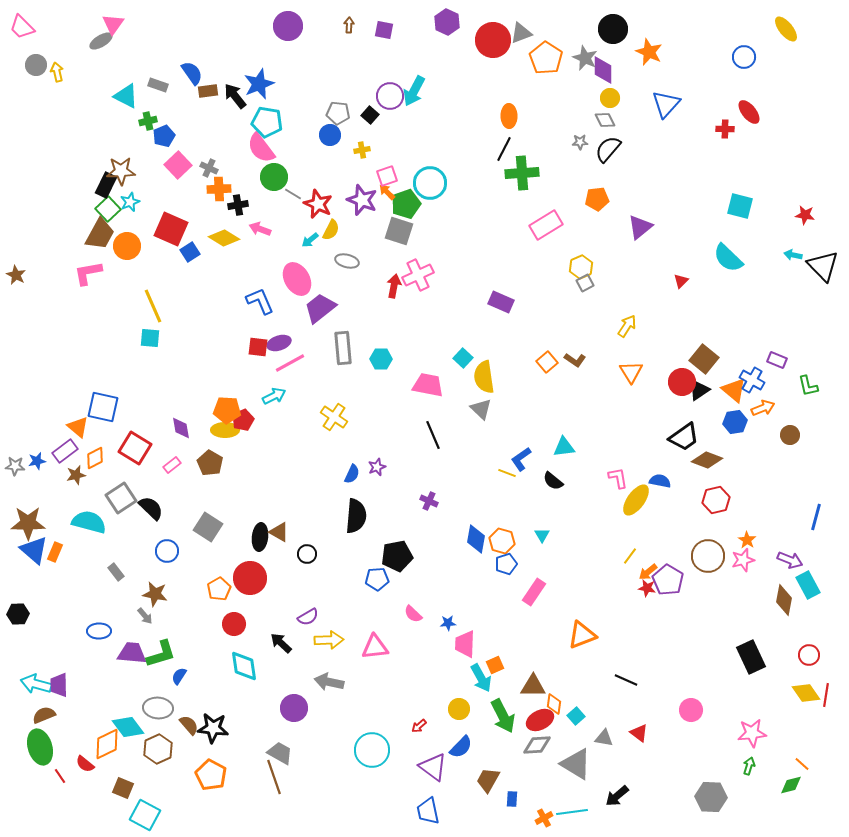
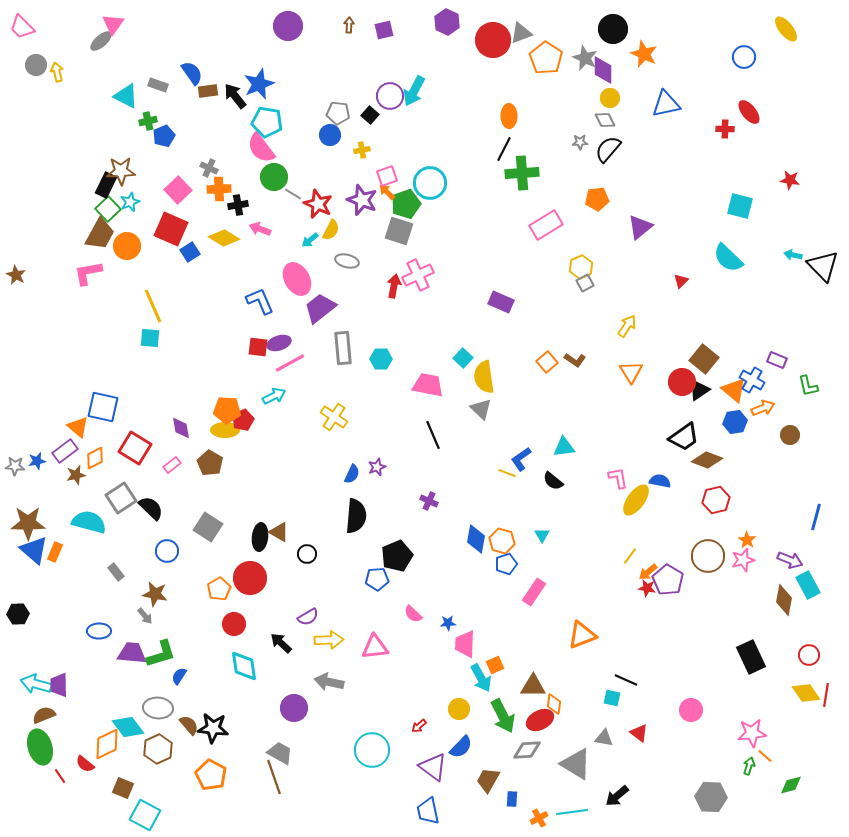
purple square at (384, 30): rotated 24 degrees counterclockwise
gray ellipse at (101, 41): rotated 10 degrees counterclockwise
orange star at (649, 52): moved 5 px left, 2 px down
blue triangle at (666, 104): rotated 36 degrees clockwise
pink square at (178, 165): moved 25 px down
red star at (805, 215): moved 15 px left, 35 px up
black pentagon at (397, 556): rotated 12 degrees counterclockwise
cyan square at (576, 716): moved 36 px right, 18 px up; rotated 36 degrees counterclockwise
gray diamond at (537, 745): moved 10 px left, 5 px down
orange line at (802, 764): moved 37 px left, 8 px up
orange cross at (544, 818): moved 5 px left
